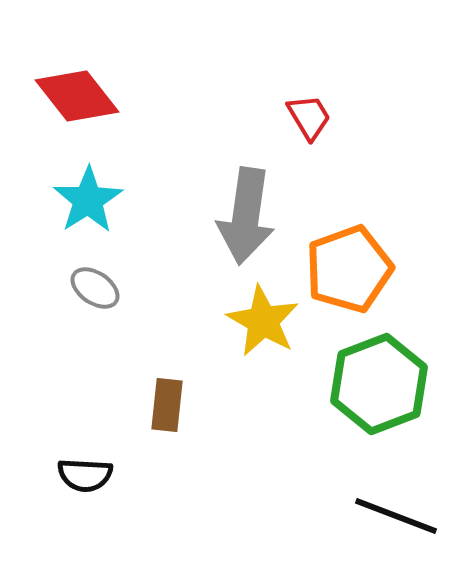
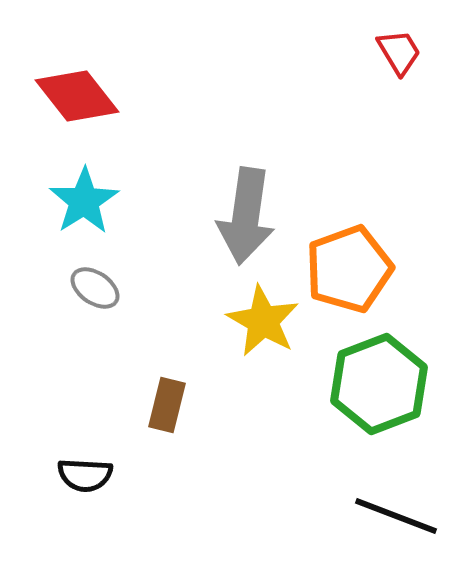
red trapezoid: moved 90 px right, 65 px up
cyan star: moved 4 px left, 1 px down
brown rectangle: rotated 8 degrees clockwise
